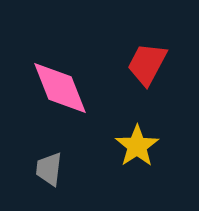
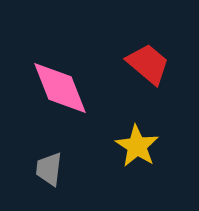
red trapezoid: moved 1 px right; rotated 102 degrees clockwise
yellow star: rotated 6 degrees counterclockwise
